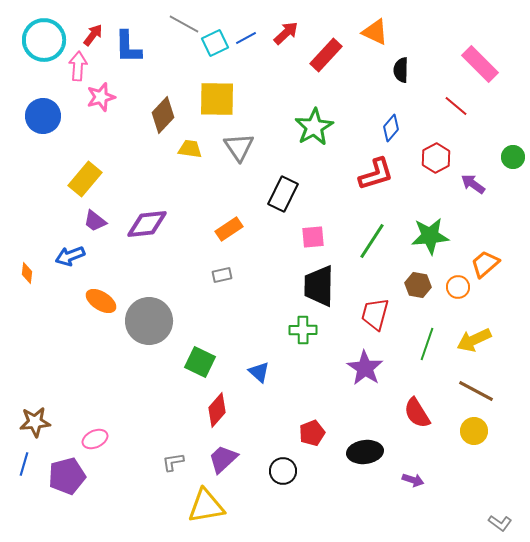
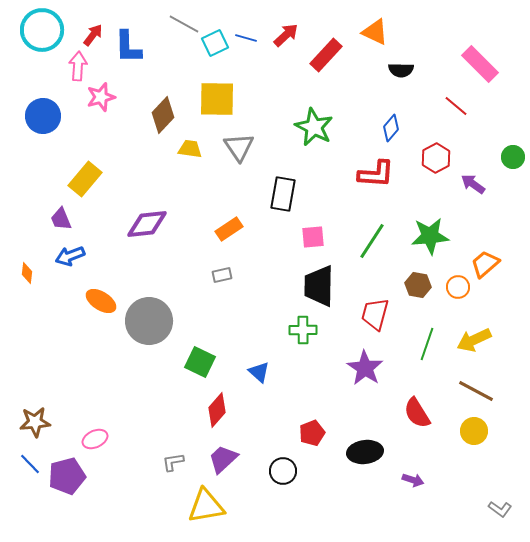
red arrow at (286, 33): moved 2 px down
blue line at (246, 38): rotated 45 degrees clockwise
cyan circle at (44, 40): moved 2 px left, 10 px up
black semicircle at (401, 70): rotated 90 degrees counterclockwise
green star at (314, 127): rotated 15 degrees counterclockwise
red L-shape at (376, 174): rotated 21 degrees clockwise
black rectangle at (283, 194): rotated 16 degrees counterclockwise
purple trapezoid at (95, 221): moved 34 px left, 2 px up; rotated 30 degrees clockwise
blue line at (24, 464): moved 6 px right; rotated 60 degrees counterclockwise
gray L-shape at (500, 523): moved 14 px up
